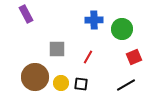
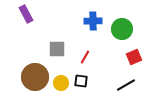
blue cross: moved 1 px left, 1 px down
red line: moved 3 px left
black square: moved 3 px up
